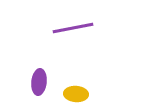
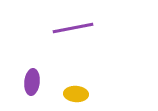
purple ellipse: moved 7 px left
